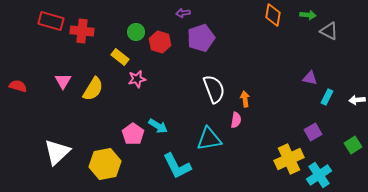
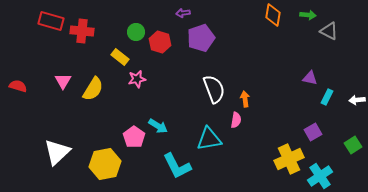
pink pentagon: moved 1 px right, 3 px down
cyan cross: moved 1 px right, 1 px down
